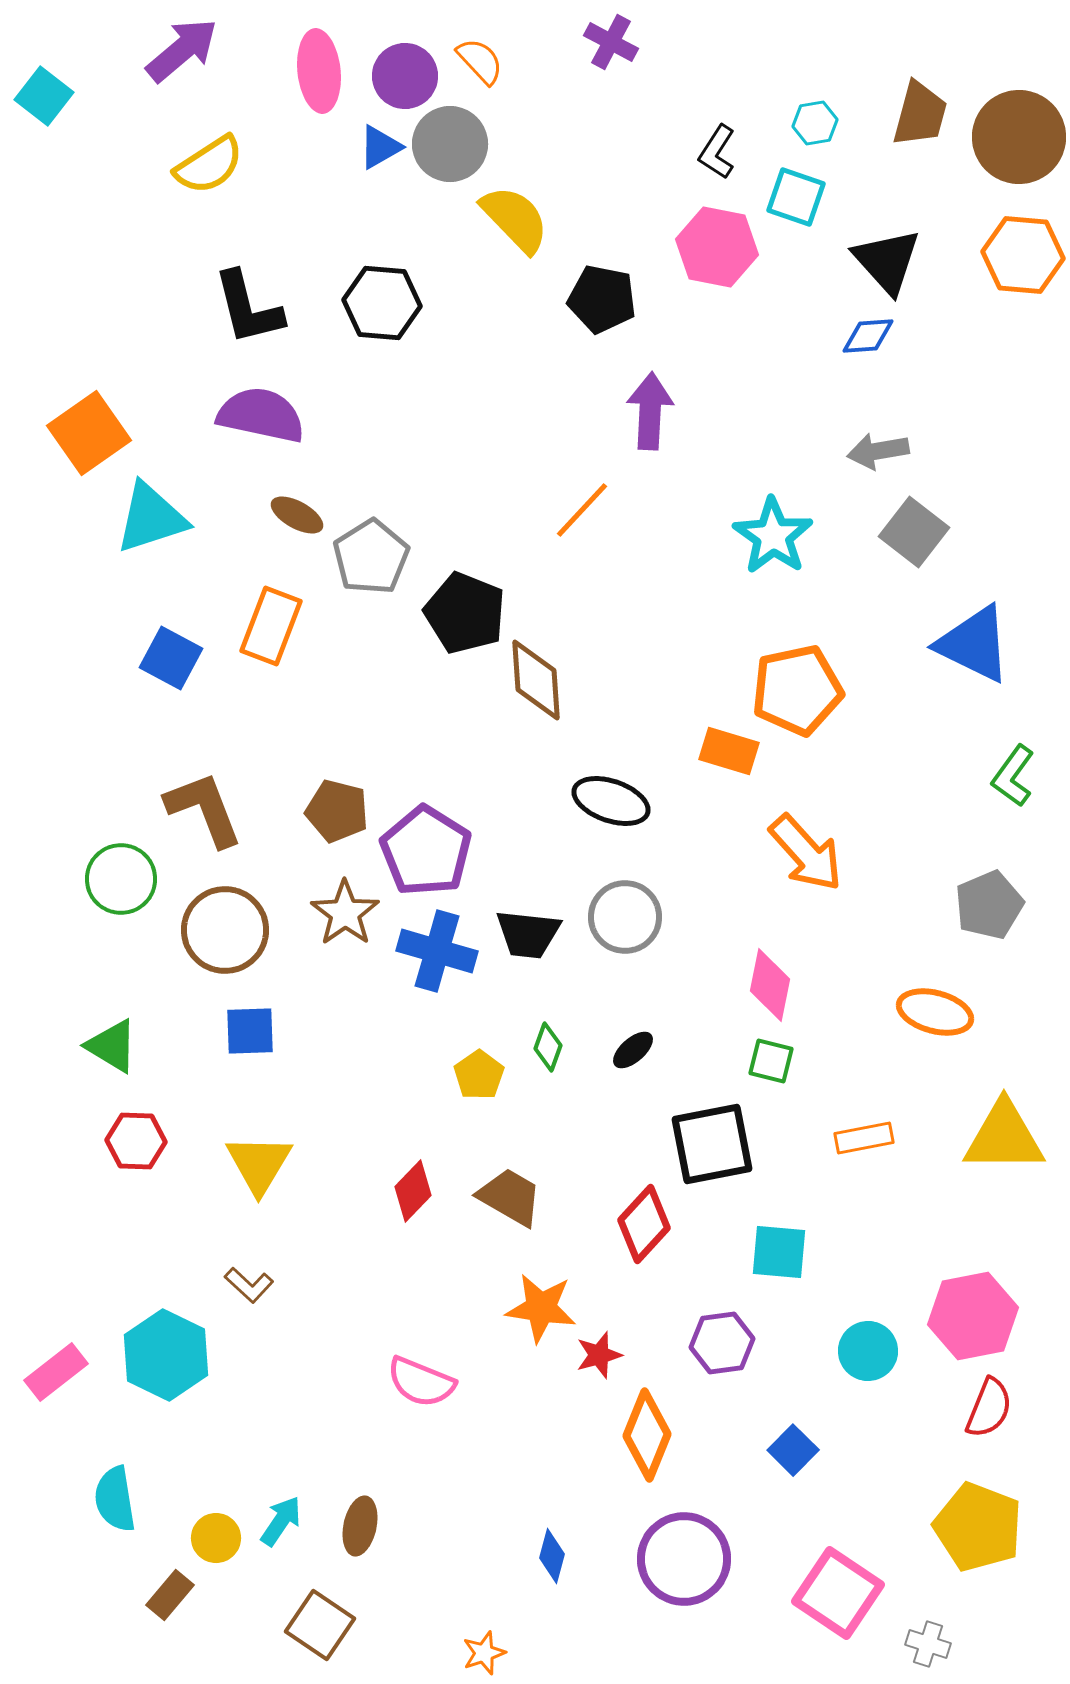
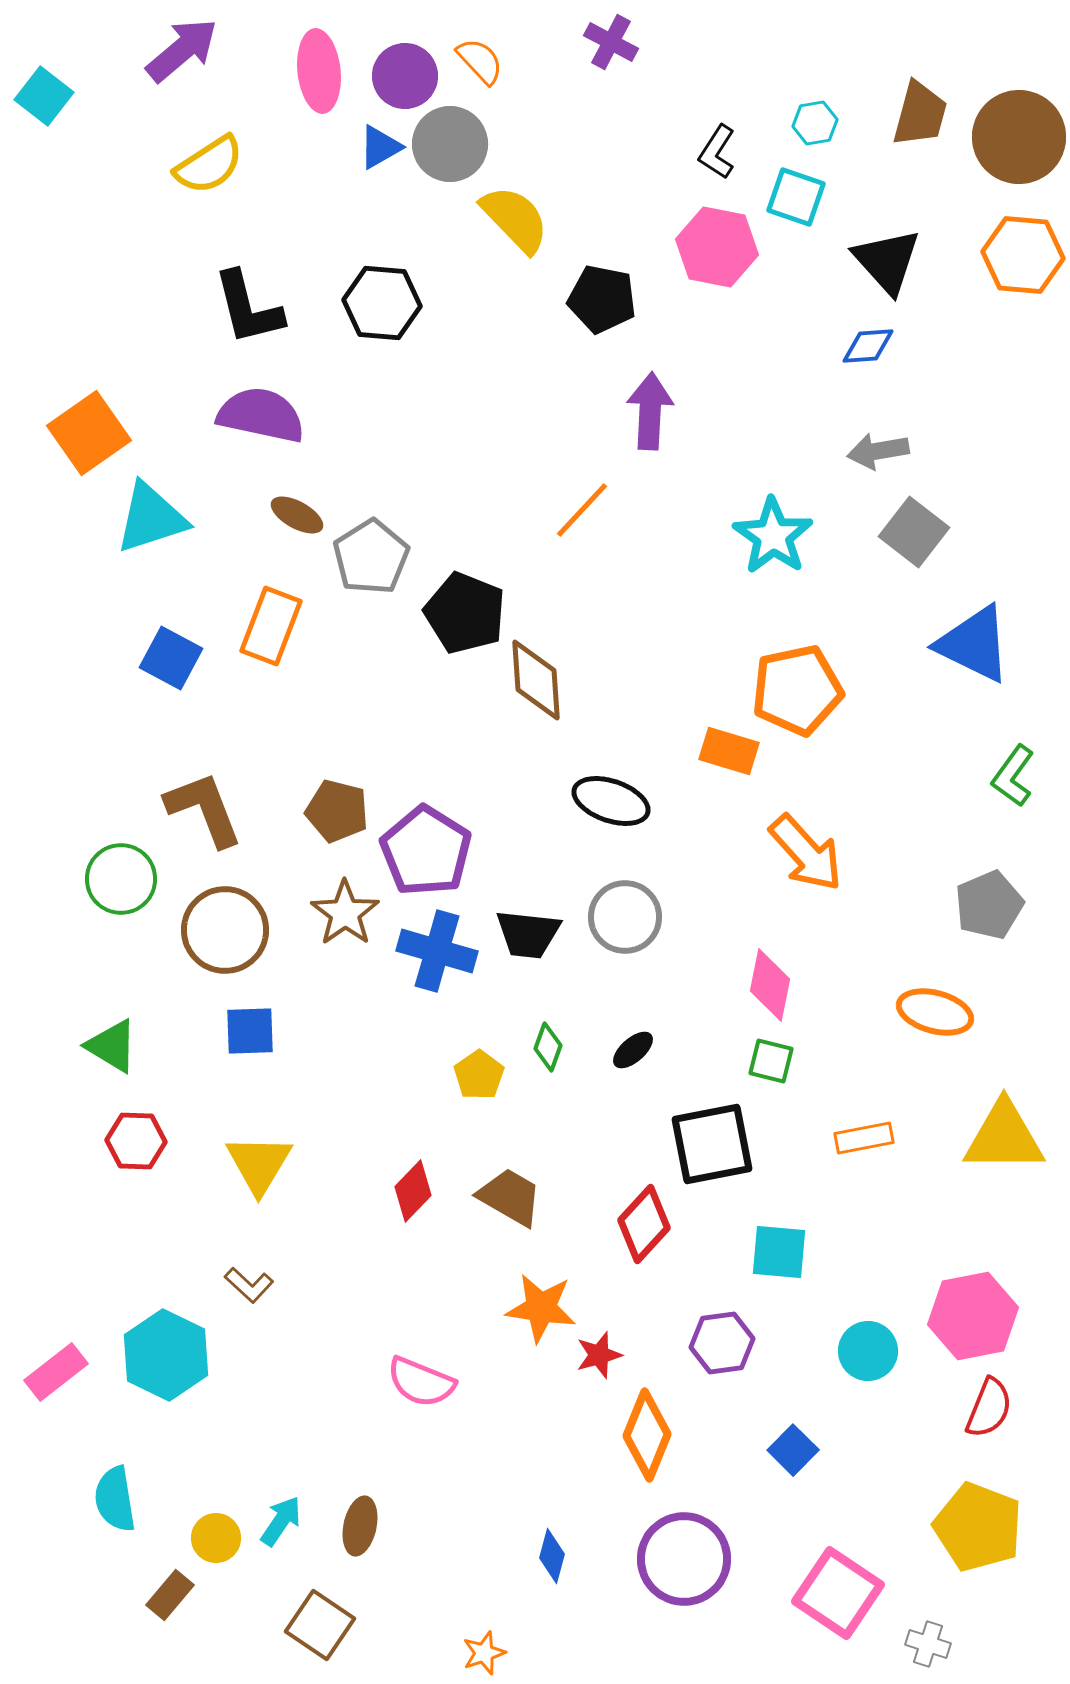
blue diamond at (868, 336): moved 10 px down
